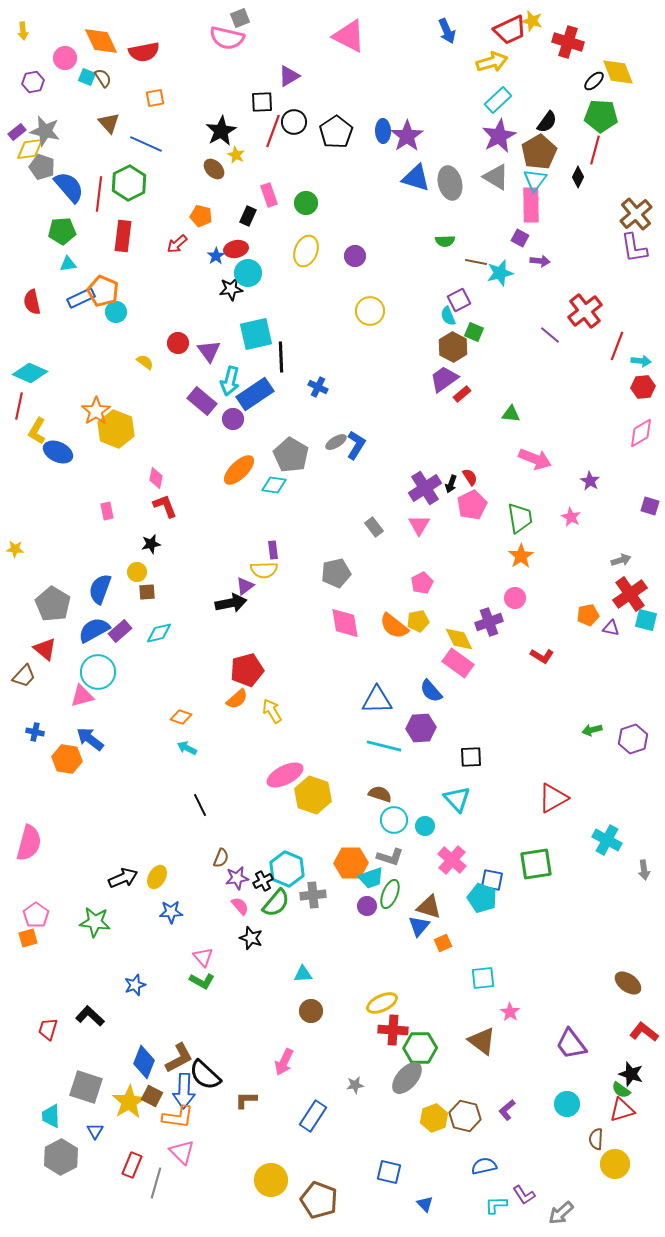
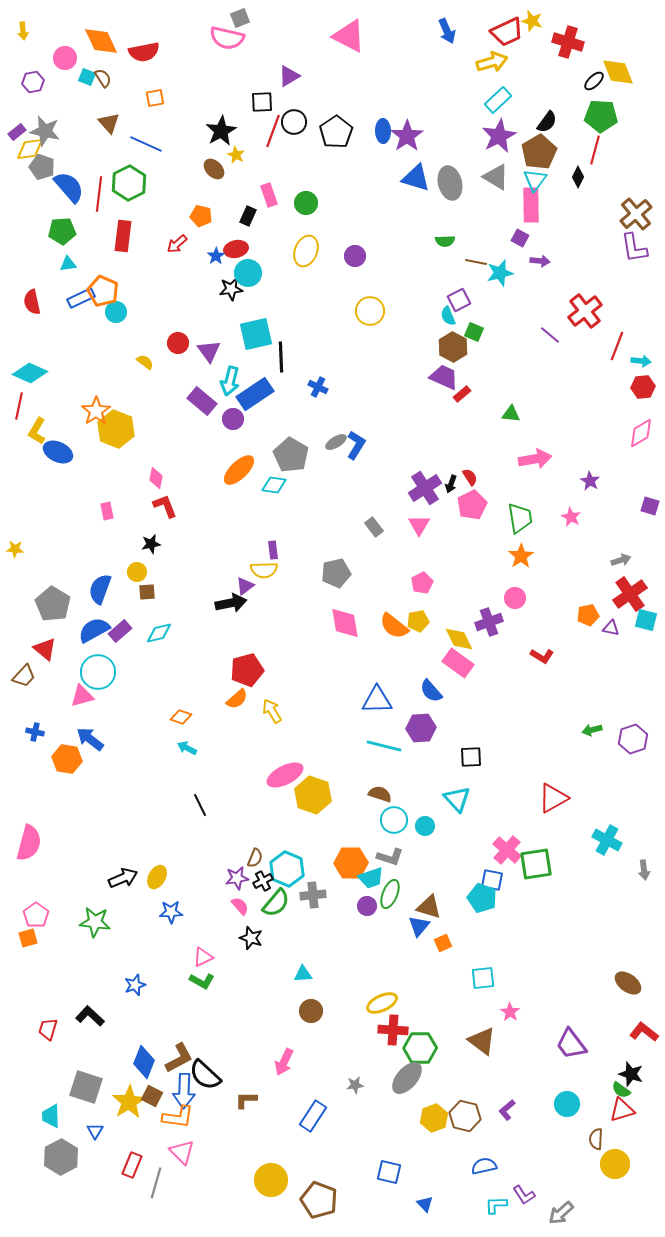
red trapezoid at (510, 30): moved 3 px left, 2 px down
purple trapezoid at (444, 379): moved 2 px up; rotated 60 degrees clockwise
pink arrow at (535, 459): rotated 32 degrees counterclockwise
brown semicircle at (221, 858): moved 34 px right
pink cross at (452, 860): moved 55 px right, 10 px up
pink triangle at (203, 957): rotated 45 degrees clockwise
